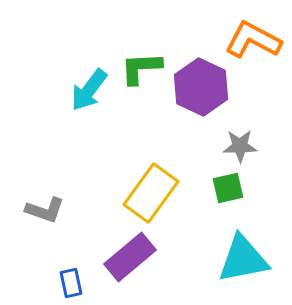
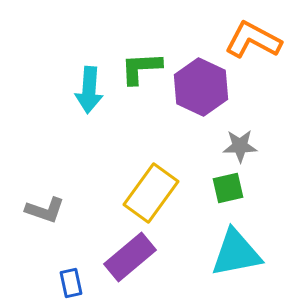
cyan arrow: rotated 33 degrees counterclockwise
cyan triangle: moved 7 px left, 6 px up
